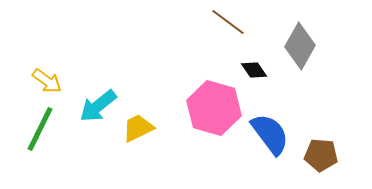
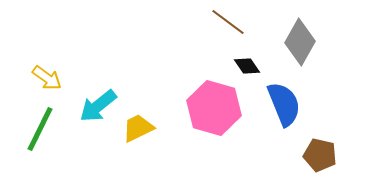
gray diamond: moved 4 px up
black diamond: moved 7 px left, 4 px up
yellow arrow: moved 3 px up
blue semicircle: moved 14 px right, 30 px up; rotated 15 degrees clockwise
brown pentagon: moved 1 px left; rotated 8 degrees clockwise
